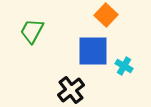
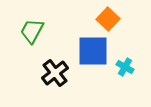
orange square: moved 2 px right, 4 px down
cyan cross: moved 1 px right, 1 px down
black cross: moved 16 px left, 17 px up
